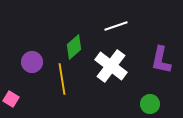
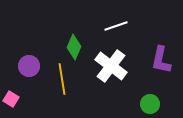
green diamond: rotated 25 degrees counterclockwise
purple circle: moved 3 px left, 4 px down
